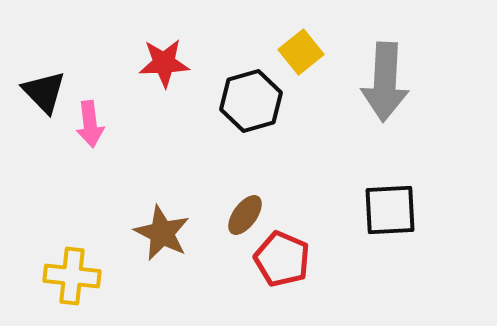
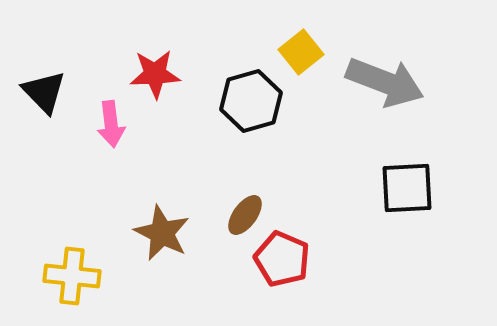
red star: moved 9 px left, 11 px down
gray arrow: rotated 72 degrees counterclockwise
pink arrow: moved 21 px right
black square: moved 17 px right, 22 px up
